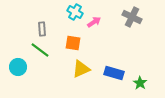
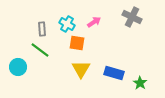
cyan cross: moved 8 px left, 12 px down
orange square: moved 4 px right
yellow triangle: rotated 36 degrees counterclockwise
